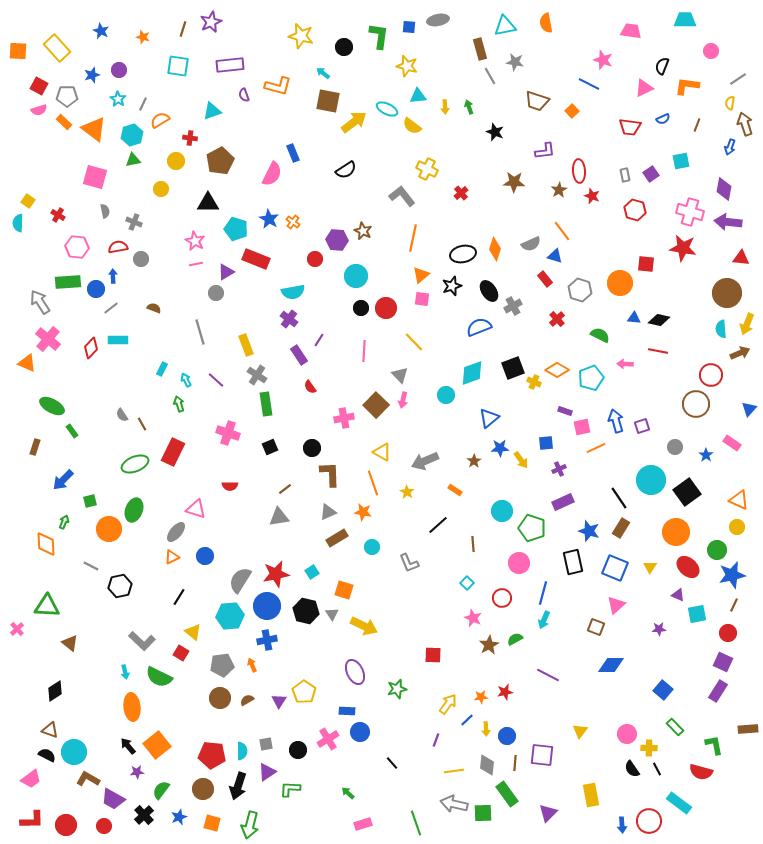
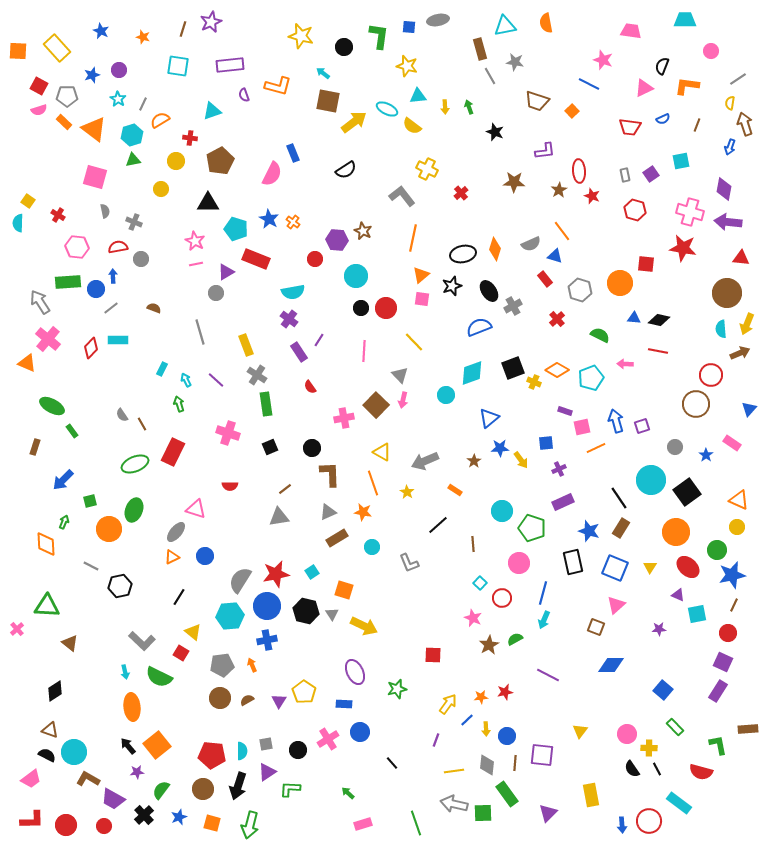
purple rectangle at (299, 355): moved 3 px up
cyan square at (467, 583): moved 13 px right
blue rectangle at (347, 711): moved 3 px left, 7 px up
green L-shape at (714, 745): moved 4 px right
